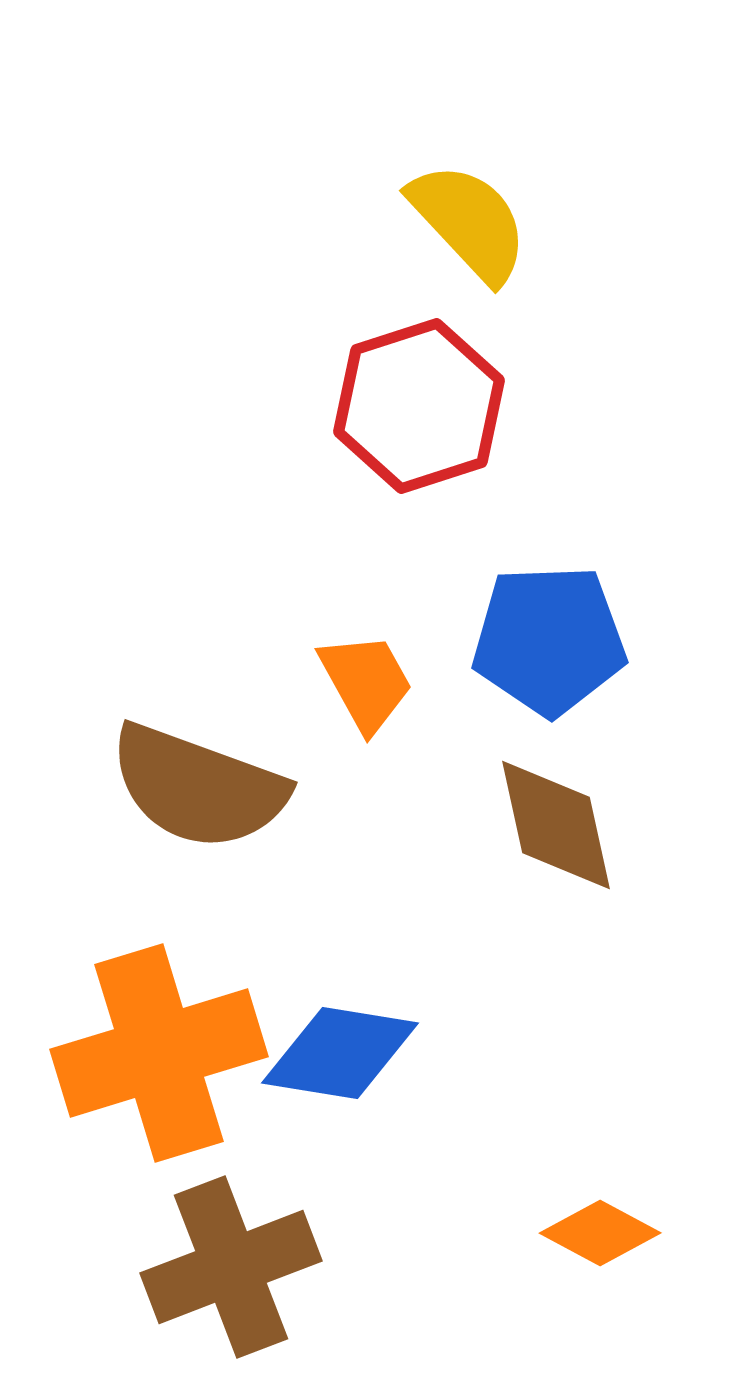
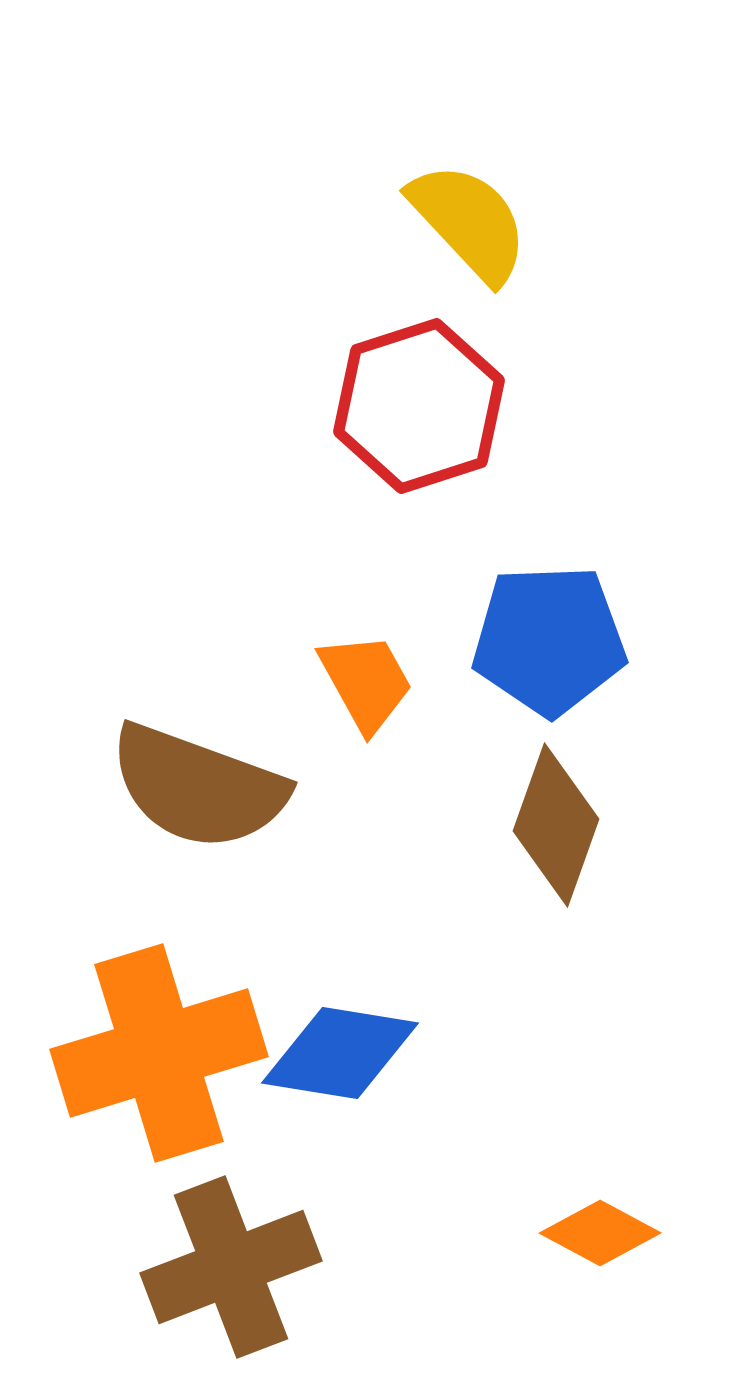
brown diamond: rotated 32 degrees clockwise
